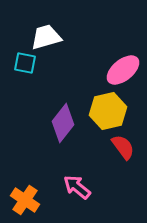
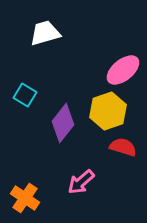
white trapezoid: moved 1 px left, 4 px up
cyan square: moved 32 px down; rotated 20 degrees clockwise
yellow hexagon: rotated 6 degrees counterclockwise
red semicircle: rotated 36 degrees counterclockwise
pink arrow: moved 4 px right, 5 px up; rotated 80 degrees counterclockwise
orange cross: moved 2 px up
